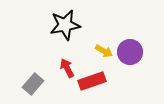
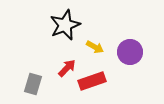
black star: rotated 12 degrees counterclockwise
yellow arrow: moved 9 px left, 4 px up
red arrow: rotated 72 degrees clockwise
gray rectangle: rotated 25 degrees counterclockwise
